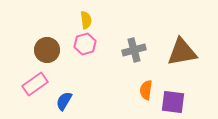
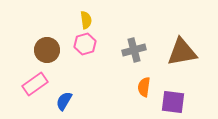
orange semicircle: moved 2 px left, 3 px up
